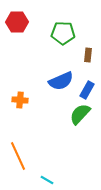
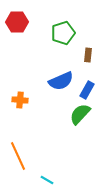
green pentagon: rotated 20 degrees counterclockwise
